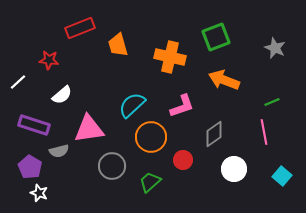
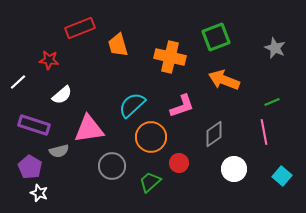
red circle: moved 4 px left, 3 px down
